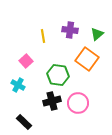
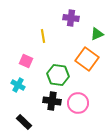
purple cross: moved 1 px right, 12 px up
green triangle: rotated 16 degrees clockwise
pink square: rotated 24 degrees counterclockwise
black cross: rotated 24 degrees clockwise
